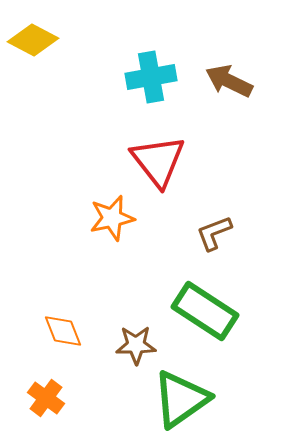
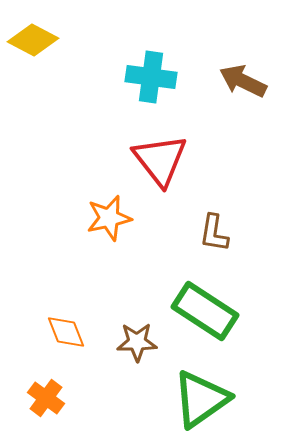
cyan cross: rotated 18 degrees clockwise
brown arrow: moved 14 px right
red triangle: moved 2 px right, 1 px up
orange star: moved 3 px left
brown L-shape: rotated 60 degrees counterclockwise
orange diamond: moved 3 px right, 1 px down
brown star: moved 1 px right, 3 px up
green triangle: moved 20 px right
